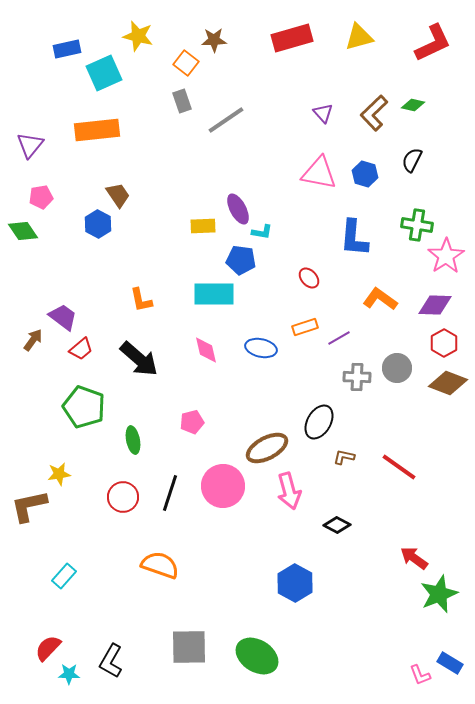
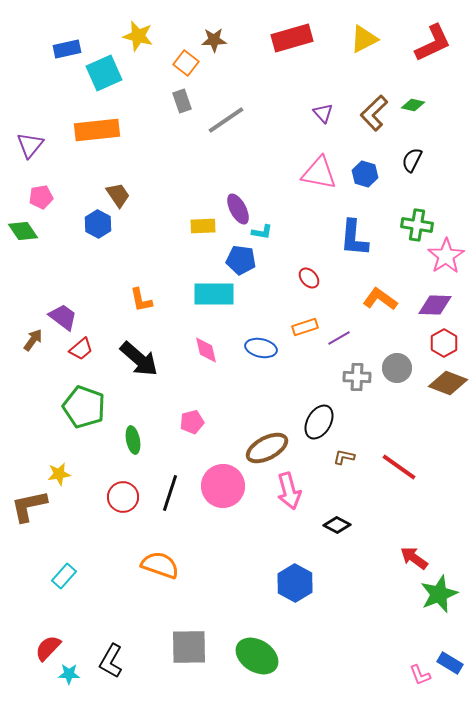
yellow triangle at (359, 37): moved 5 px right, 2 px down; rotated 12 degrees counterclockwise
